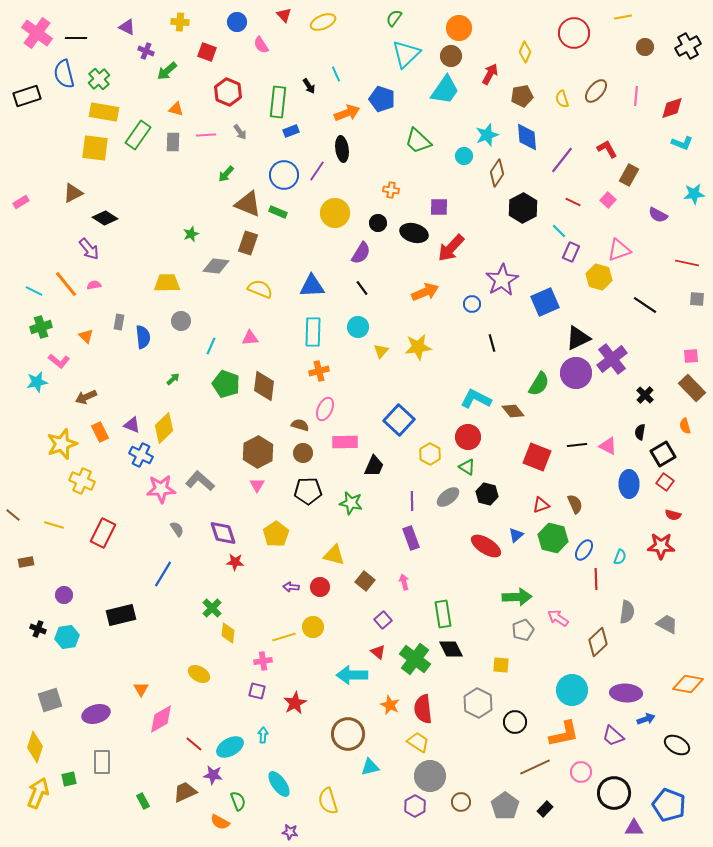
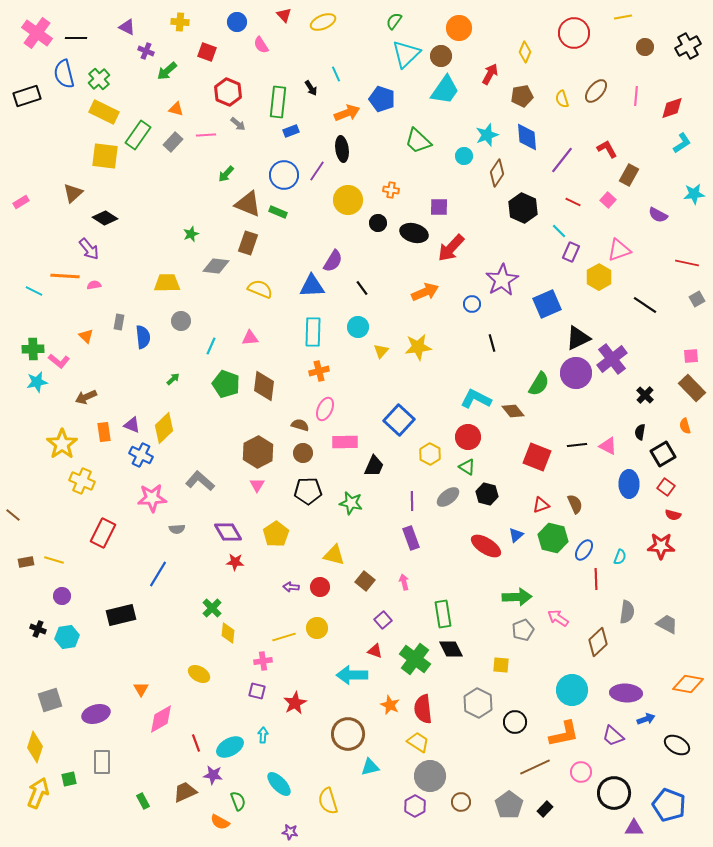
green semicircle at (394, 18): moved 3 px down
brown circle at (451, 56): moved 10 px left
black arrow at (309, 86): moved 2 px right, 2 px down
yellow rectangle at (104, 112): rotated 16 degrees clockwise
gray arrow at (240, 132): moved 2 px left, 8 px up; rotated 14 degrees counterclockwise
gray rectangle at (173, 142): rotated 42 degrees clockwise
cyan L-shape at (682, 143): rotated 55 degrees counterclockwise
yellow square at (95, 148): moved 10 px right, 8 px down
brown triangle at (73, 193): rotated 15 degrees counterclockwise
black hexagon at (523, 208): rotated 8 degrees counterclockwise
yellow circle at (335, 213): moved 13 px right, 13 px up
purple semicircle at (361, 253): moved 28 px left, 8 px down
yellow hexagon at (599, 277): rotated 15 degrees clockwise
orange line at (66, 284): moved 1 px left, 8 px up; rotated 48 degrees counterclockwise
gray square at (697, 299): rotated 35 degrees counterclockwise
blue square at (545, 302): moved 2 px right, 2 px down
green cross at (41, 327): moved 8 px left, 22 px down; rotated 15 degrees clockwise
orange rectangle at (100, 432): moved 4 px right; rotated 18 degrees clockwise
yellow star at (62, 444): rotated 16 degrees counterclockwise
red square at (665, 482): moved 1 px right, 5 px down
pink star at (161, 489): moved 9 px left, 9 px down
yellow line at (54, 525): moved 35 px down
gray semicircle at (177, 529): rotated 119 degrees clockwise
purple diamond at (223, 533): moved 5 px right, 1 px up; rotated 12 degrees counterclockwise
blue line at (163, 574): moved 5 px left
purple circle at (64, 595): moved 2 px left, 1 px down
yellow circle at (313, 627): moved 4 px right, 1 px down
red triangle at (378, 652): moved 3 px left, 1 px up; rotated 21 degrees counterclockwise
red line at (194, 744): moved 2 px right, 1 px up; rotated 30 degrees clockwise
cyan ellipse at (279, 784): rotated 8 degrees counterclockwise
gray pentagon at (505, 806): moved 4 px right, 1 px up
